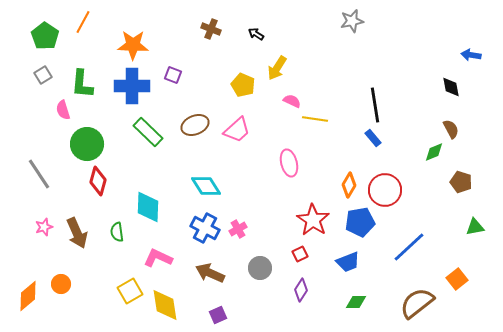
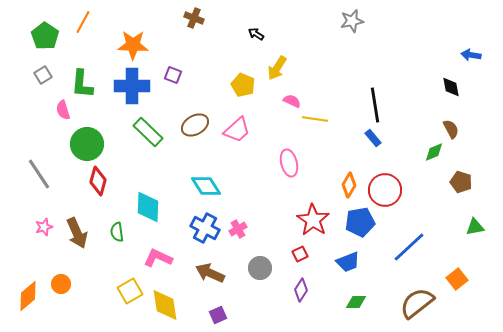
brown cross at (211, 29): moved 17 px left, 11 px up
brown ellipse at (195, 125): rotated 8 degrees counterclockwise
